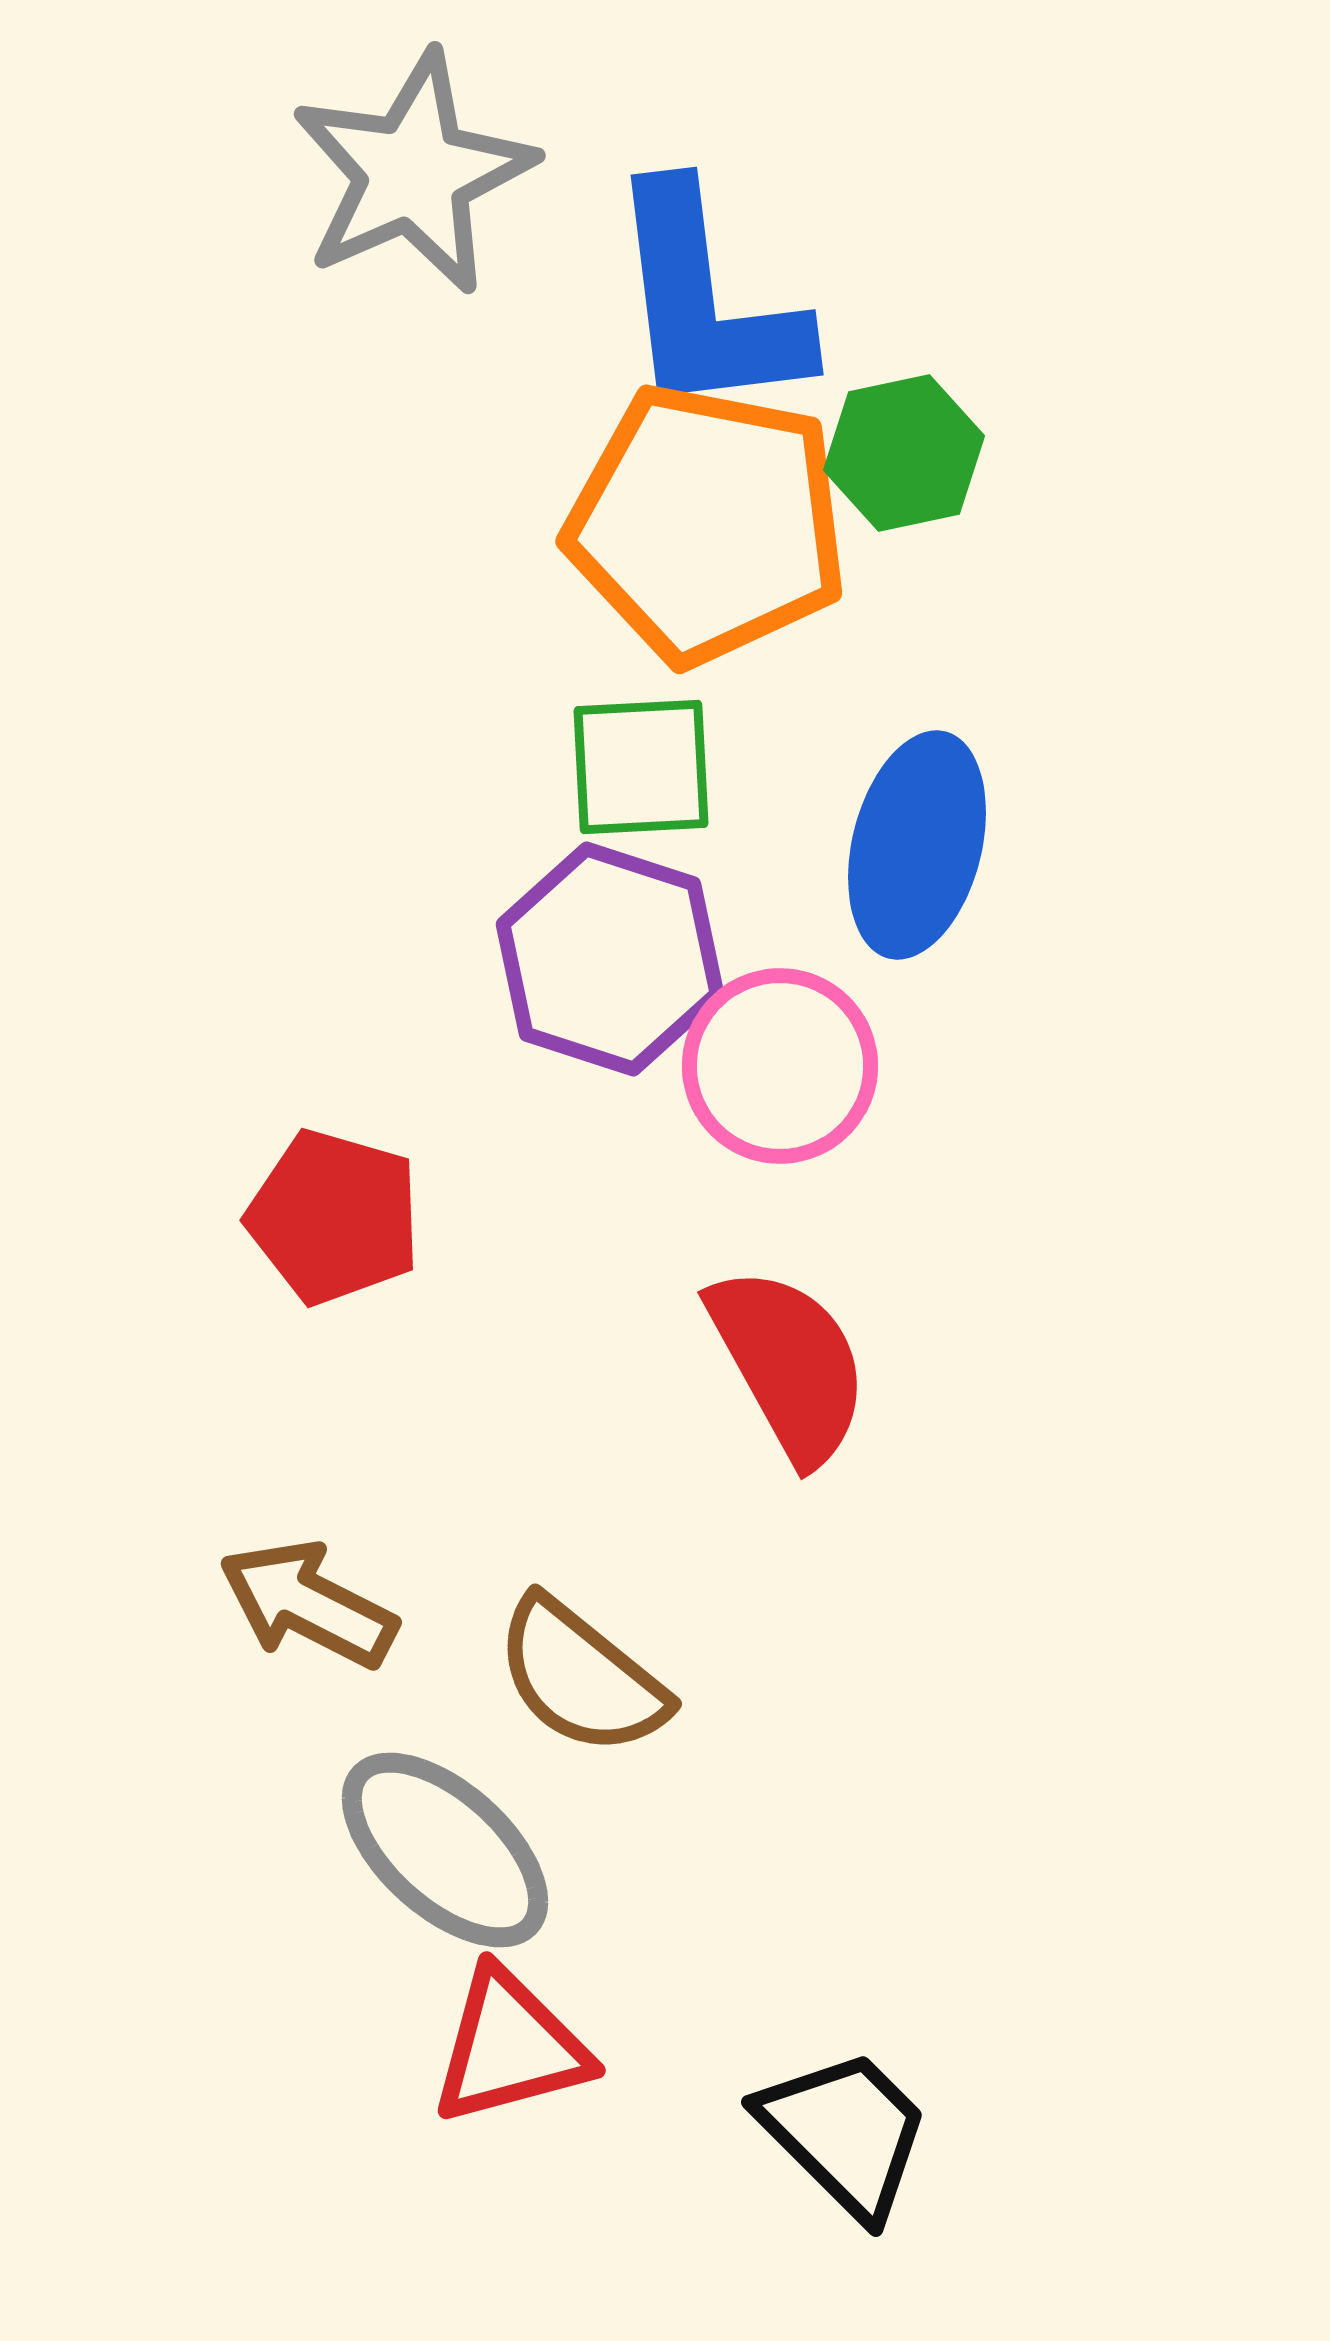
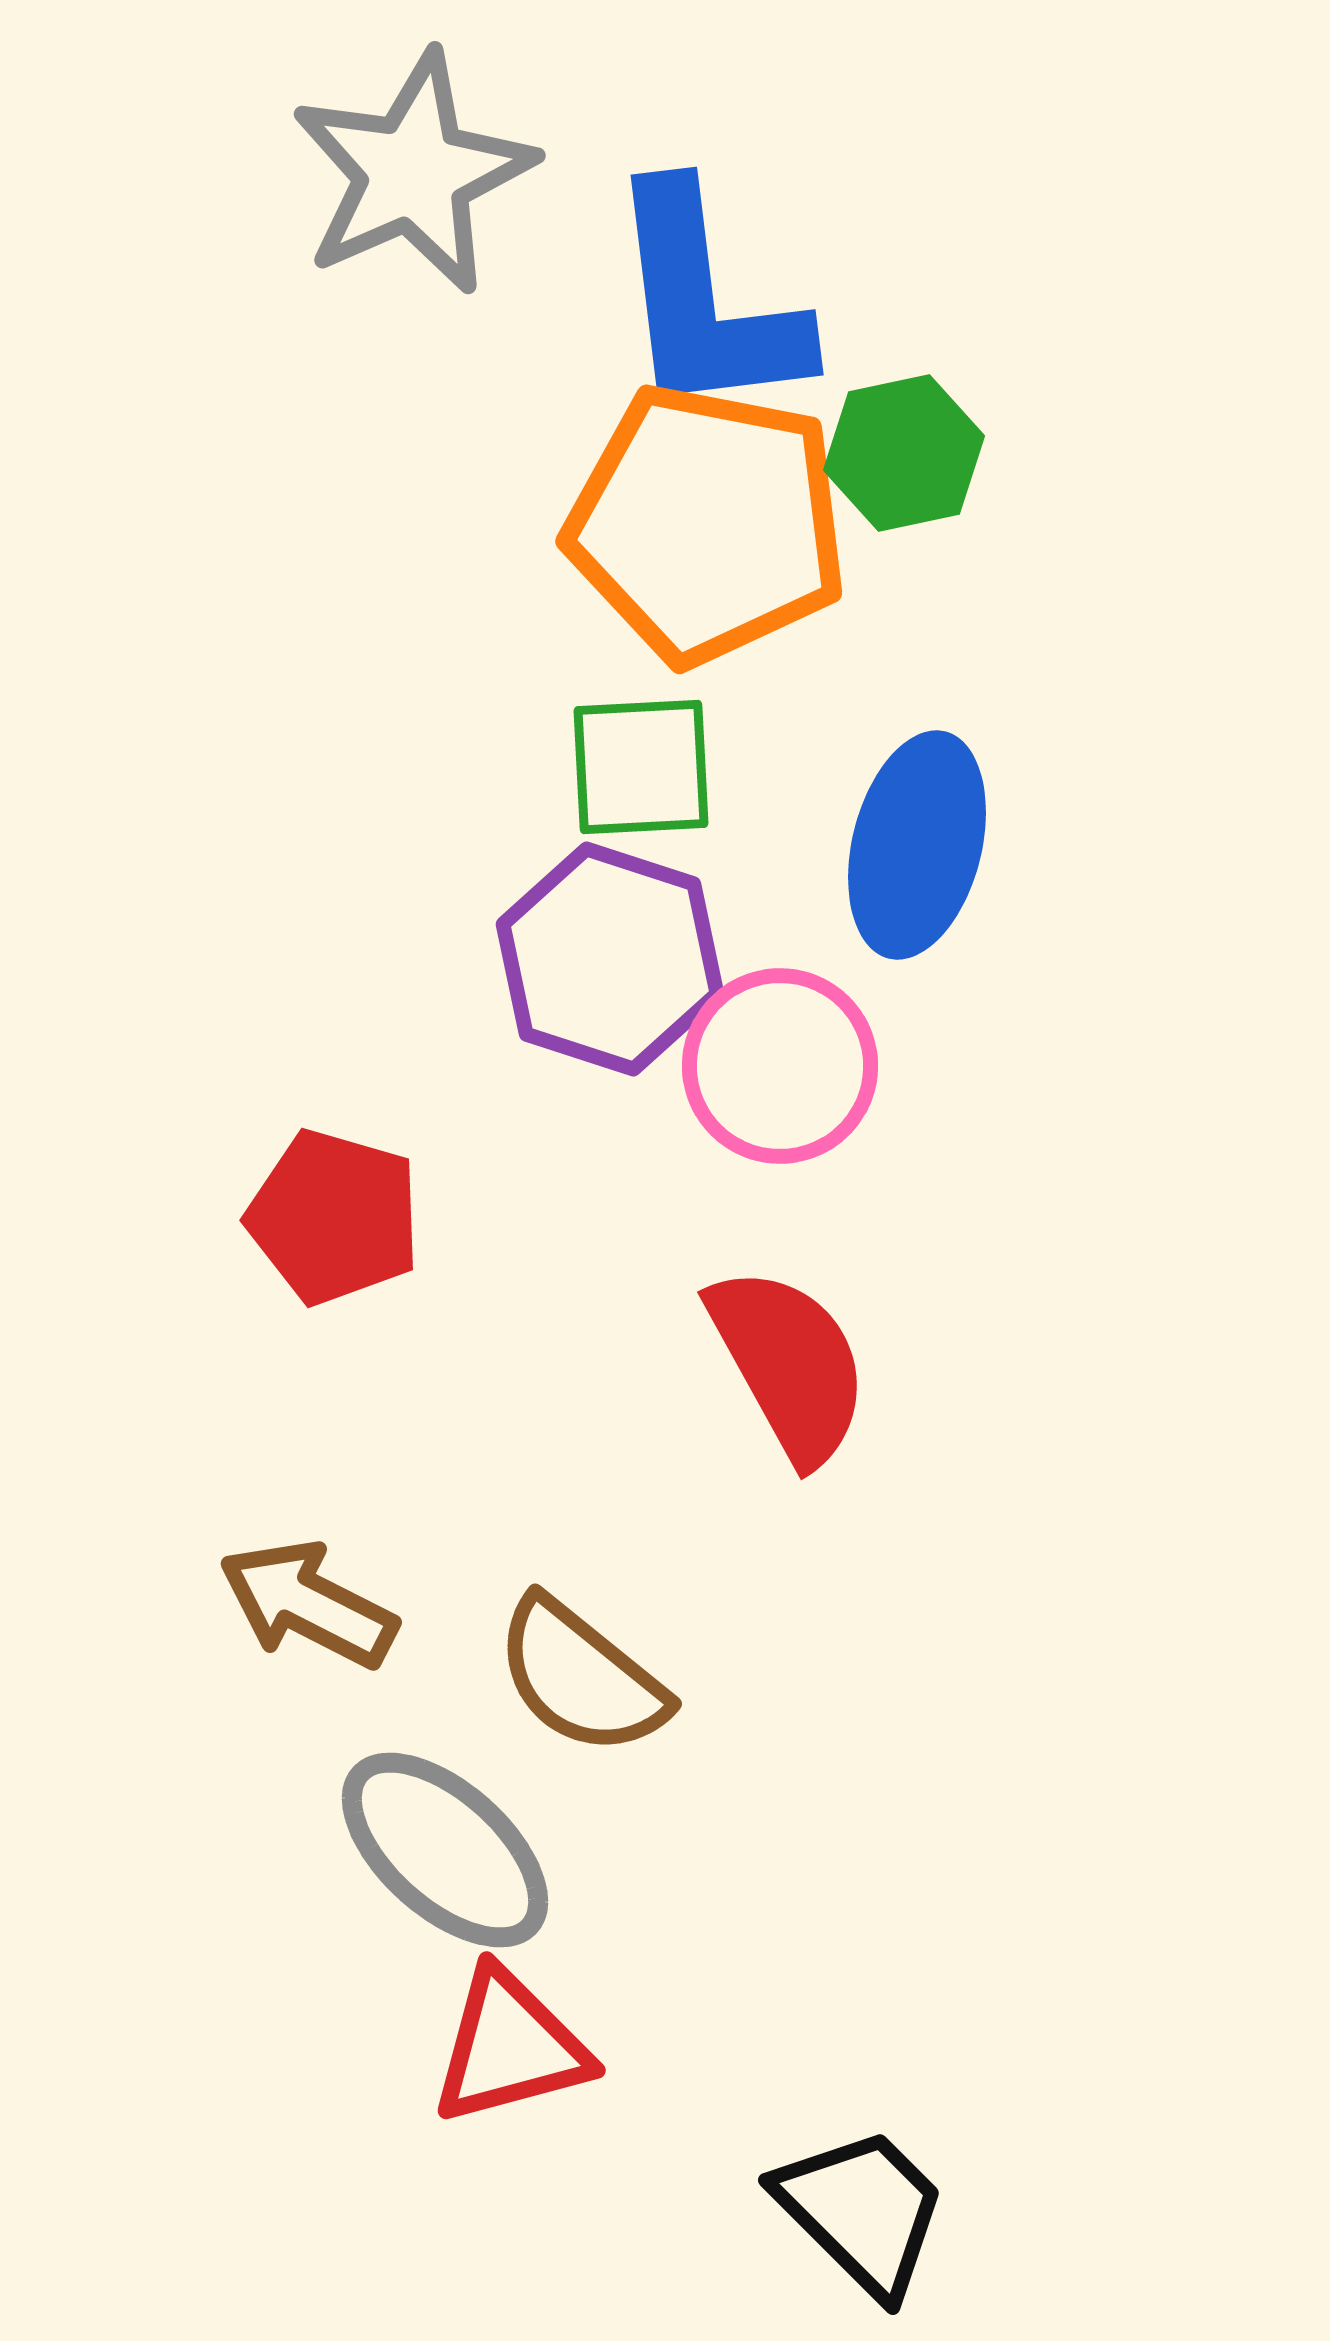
black trapezoid: moved 17 px right, 78 px down
